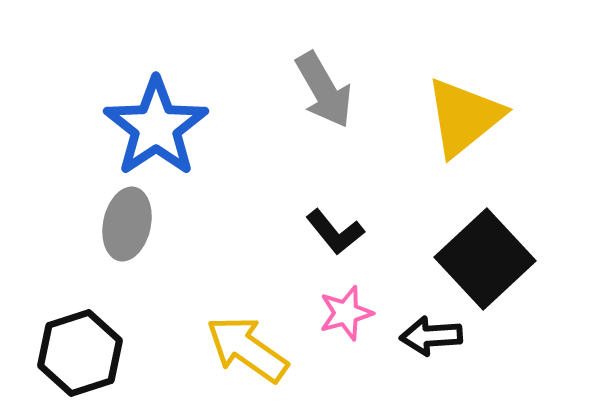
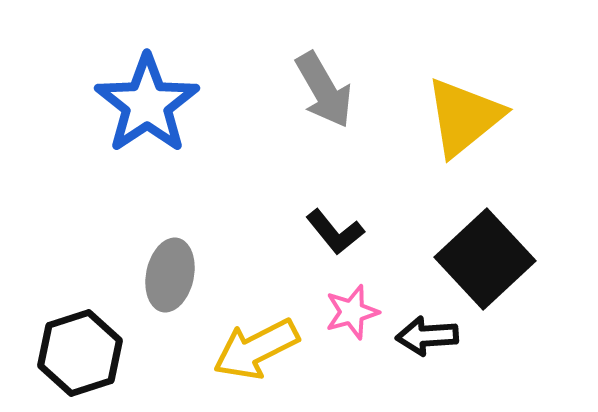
blue star: moved 9 px left, 23 px up
gray ellipse: moved 43 px right, 51 px down
pink star: moved 6 px right, 1 px up
black arrow: moved 4 px left
yellow arrow: moved 9 px right; rotated 62 degrees counterclockwise
